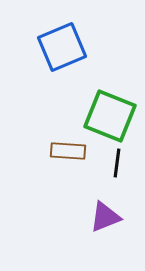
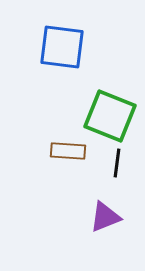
blue square: rotated 30 degrees clockwise
